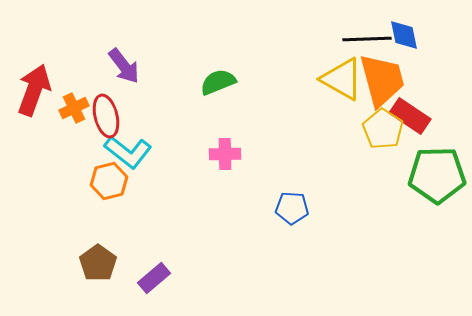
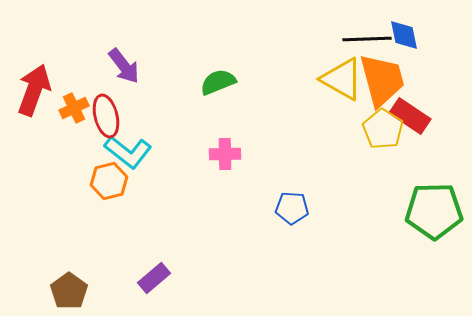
green pentagon: moved 3 px left, 36 px down
brown pentagon: moved 29 px left, 28 px down
